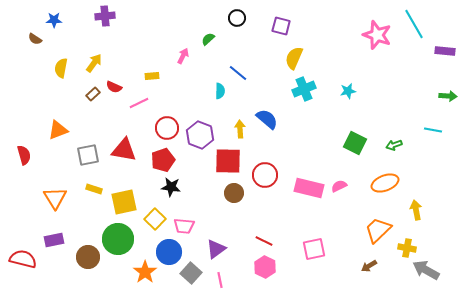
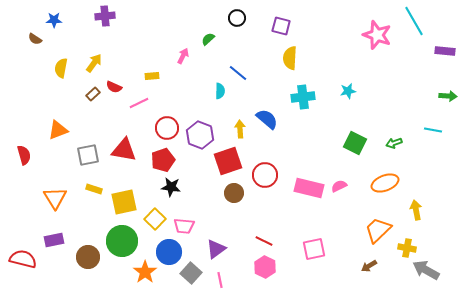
cyan line at (414, 24): moved 3 px up
yellow semicircle at (294, 58): moved 4 px left; rotated 20 degrees counterclockwise
cyan cross at (304, 89): moved 1 px left, 8 px down; rotated 15 degrees clockwise
green arrow at (394, 145): moved 2 px up
red square at (228, 161): rotated 20 degrees counterclockwise
green circle at (118, 239): moved 4 px right, 2 px down
